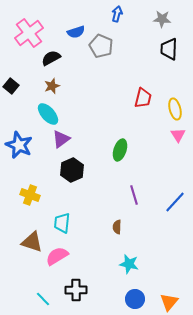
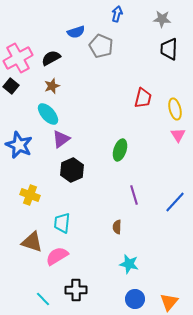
pink cross: moved 11 px left, 25 px down; rotated 8 degrees clockwise
